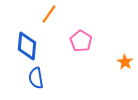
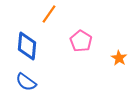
orange star: moved 6 px left, 4 px up
blue semicircle: moved 10 px left, 4 px down; rotated 45 degrees counterclockwise
